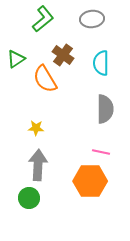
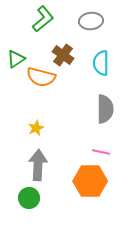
gray ellipse: moved 1 px left, 2 px down
orange semicircle: moved 4 px left, 2 px up; rotated 44 degrees counterclockwise
yellow star: rotated 28 degrees counterclockwise
